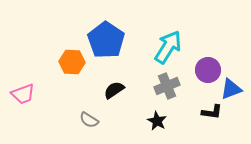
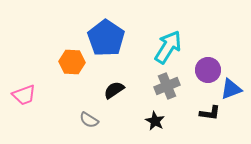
blue pentagon: moved 2 px up
pink trapezoid: moved 1 px right, 1 px down
black L-shape: moved 2 px left, 1 px down
black star: moved 2 px left
